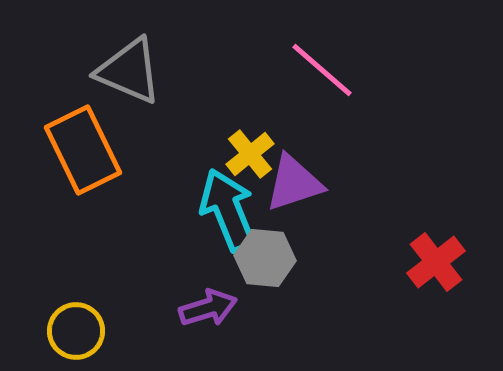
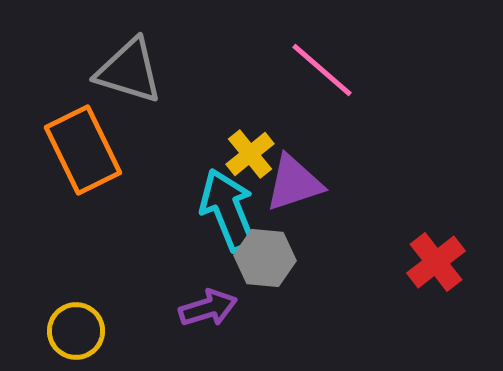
gray triangle: rotated 6 degrees counterclockwise
